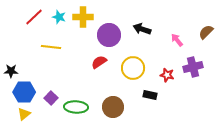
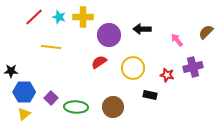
black arrow: rotated 18 degrees counterclockwise
